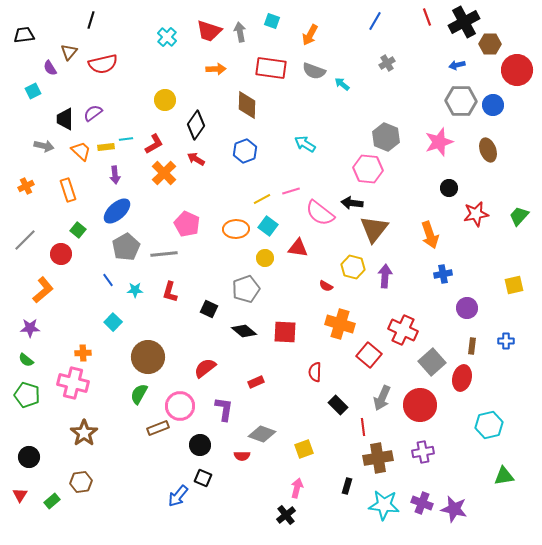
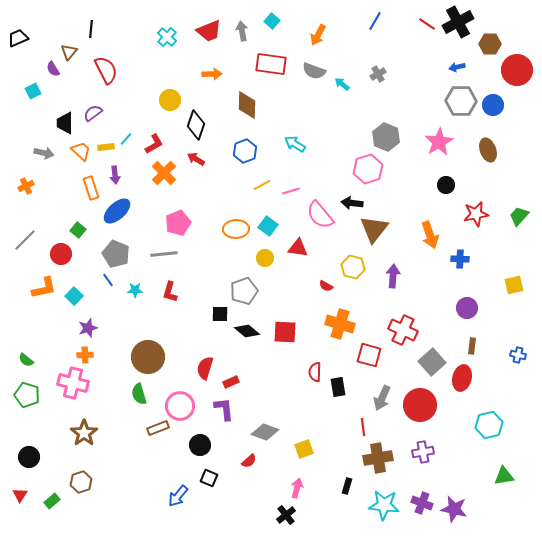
red line at (427, 17): moved 7 px down; rotated 36 degrees counterclockwise
black line at (91, 20): moved 9 px down; rotated 12 degrees counterclockwise
cyan square at (272, 21): rotated 21 degrees clockwise
black cross at (464, 22): moved 6 px left
red trapezoid at (209, 31): rotated 40 degrees counterclockwise
gray arrow at (240, 32): moved 2 px right, 1 px up
black trapezoid at (24, 35): moved 6 px left, 3 px down; rotated 15 degrees counterclockwise
orange arrow at (310, 35): moved 8 px right
gray cross at (387, 63): moved 9 px left, 11 px down
red semicircle at (103, 64): moved 3 px right, 6 px down; rotated 104 degrees counterclockwise
blue arrow at (457, 65): moved 2 px down
purple semicircle at (50, 68): moved 3 px right, 1 px down
red rectangle at (271, 68): moved 4 px up
orange arrow at (216, 69): moved 4 px left, 5 px down
yellow circle at (165, 100): moved 5 px right
black trapezoid at (65, 119): moved 4 px down
black diamond at (196, 125): rotated 16 degrees counterclockwise
cyan line at (126, 139): rotated 40 degrees counterclockwise
pink star at (439, 142): rotated 12 degrees counterclockwise
cyan arrow at (305, 144): moved 10 px left
gray arrow at (44, 146): moved 7 px down
pink hexagon at (368, 169): rotated 24 degrees counterclockwise
black circle at (449, 188): moved 3 px left, 3 px up
orange rectangle at (68, 190): moved 23 px right, 2 px up
yellow line at (262, 199): moved 14 px up
pink semicircle at (320, 213): moved 2 px down; rotated 12 degrees clockwise
pink pentagon at (187, 224): moved 9 px left, 1 px up; rotated 25 degrees clockwise
gray pentagon at (126, 247): moved 10 px left, 7 px down; rotated 20 degrees counterclockwise
blue cross at (443, 274): moved 17 px right, 15 px up; rotated 12 degrees clockwise
purple arrow at (385, 276): moved 8 px right
gray pentagon at (246, 289): moved 2 px left, 2 px down
orange L-shape at (43, 290): moved 1 px right, 2 px up; rotated 28 degrees clockwise
black square at (209, 309): moved 11 px right, 5 px down; rotated 24 degrees counterclockwise
cyan square at (113, 322): moved 39 px left, 26 px up
purple star at (30, 328): moved 58 px right; rotated 18 degrees counterclockwise
black diamond at (244, 331): moved 3 px right
blue cross at (506, 341): moved 12 px right, 14 px down; rotated 14 degrees clockwise
orange cross at (83, 353): moved 2 px right, 2 px down
red square at (369, 355): rotated 25 degrees counterclockwise
red semicircle at (205, 368): rotated 35 degrees counterclockwise
red rectangle at (256, 382): moved 25 px left
green semicircle at (139, 394): rotated 45 degrees counterclockwise
black rectangle at (338, 405): moved 18 px up; rotated 36 degrees clockwise
purple L-shape at (224, 409): rotated 15 degrees counterclockwise
gray diamond at (262, 434): moved 3 px right, 2 px up
red semicircle at (242, 456): moved 7 px right, 5 px down; rotated 42 degrees counterclockwise
black square at (203, 478): moved 6 px right
brown hexagon at (81, 482): rotated 10 degrees counterclockwise
